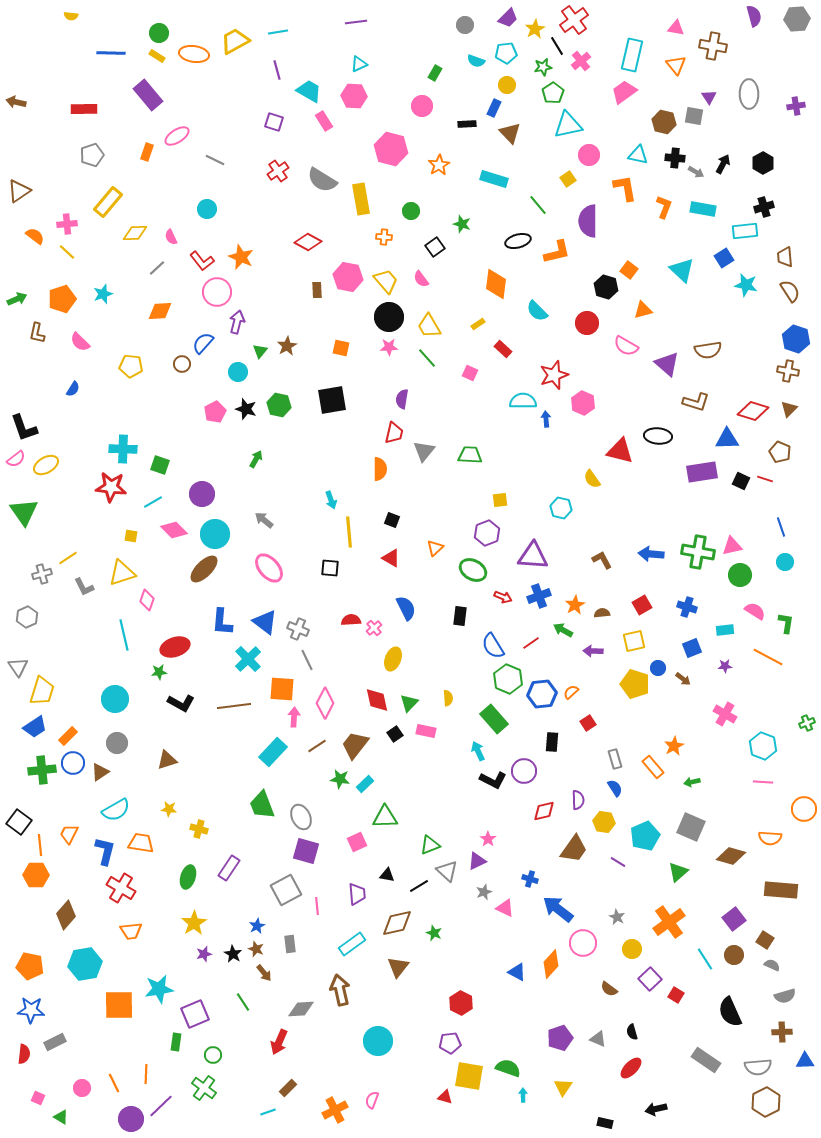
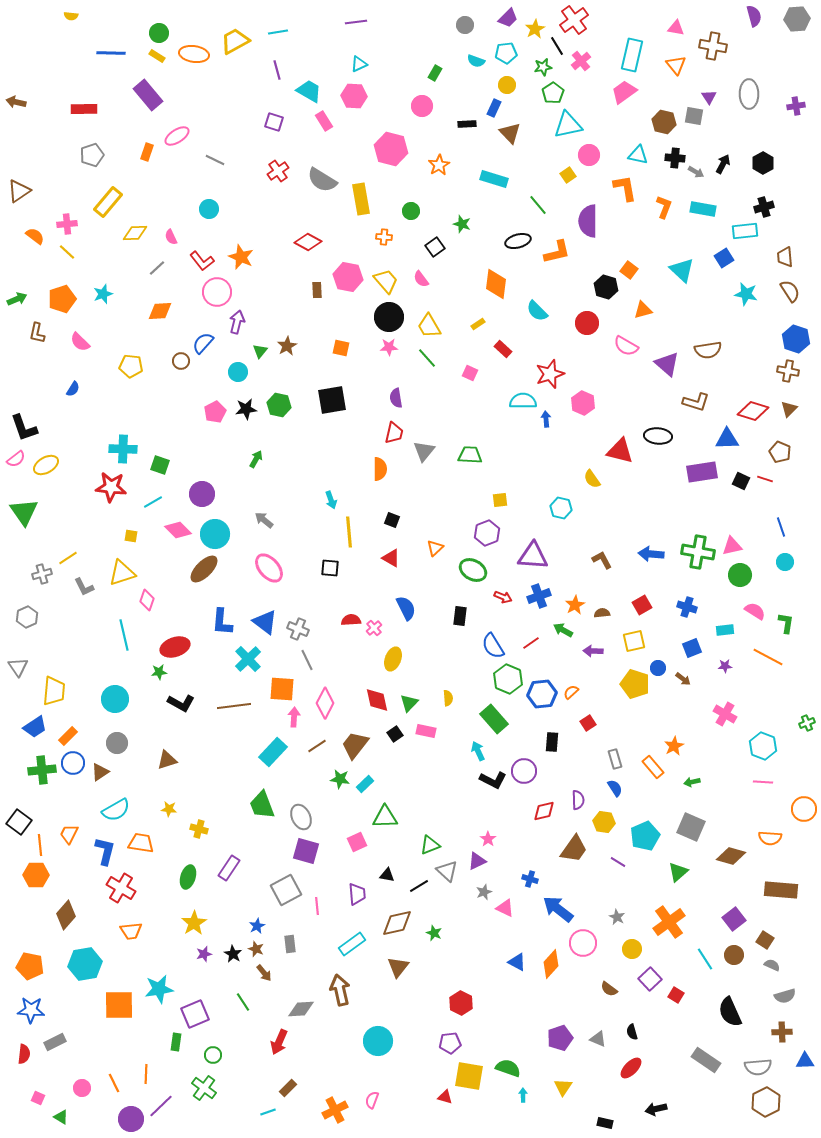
yellow square at (568, 179): moved 4 px up
cyan circle at (207, 209): moved 2 px right
cyan star at (746, 285): moved 9 px down
brown circle at (182, 364): moved 1 px left, 3 px up
red star at (554, 375): moved 4 px left, 1 px up
purple semicircle at (402, 399): moved 6 px left, 1 px up; rotated 18 degrees counterclockwise
black star at (246, 409): rotated 25 degrees counterclockwise
pink diamond at (174, 530): moved 4 px right
yellow trapezoid at (42, 691): moved 12 px right; rotated 12 degrees counterclockwise
blue triangle at (517, 972): moved 10 px up
